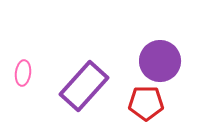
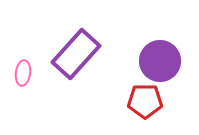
purple rectangle: moved 8 px left, 32 px up
red pentagon: moved 1 px left, 2 px up
